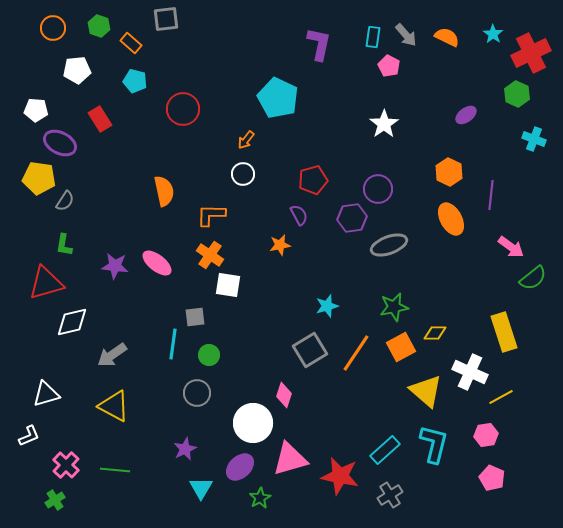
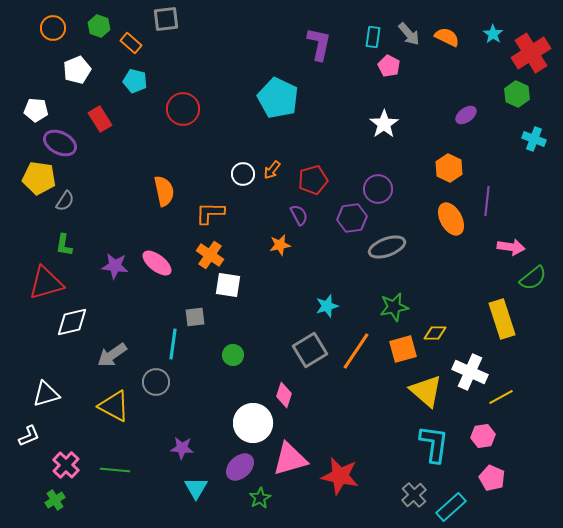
gray arrow at (406, 35): moved 3 px right, 1 px up
red cross at (531, 53): rotated 6 degrees counterclockwise
white pentagon at (77, 70): rotated 16 degrees counterclockwise
orange arrow at (246, 140): moved 26 px right, 30 px down
orange hexagon at (449, 172): moved 4 px up
purple line at (491, 195): moved 4 px left, 6 px down
orange L-shape at (211, 215): moved 1 px left, 2 px up
gray ellipse at (389, 245): moved 2 px left, 2 px down
pink arrow at (511, 247): rotated 28 degrees counterclockwise
yellow rectangle at (504, 332): moved 2 px left, 13 px up
orange square at (401, 347): moved 2 px right, 2 px down; rotated 12 degrees clockwise
orange line at (356, 353): moved 2 px up
green circle at (209, 355): moved 24 px right
gray circle at (197, 393): moved 41 px left, 11 px up
pink hexagon at (486, 435): moved 3 px left, 1 px down
cyan L-shape at (434, 444): rotated 6 degrees counterclockwise
purple star at (185, 449): moved 3 px left, 1 px up; rotated 30 degrees clockwise
cyan rectangle at (385, 450): moved 66 px right, 57 px down
cyan triangle at (201, 488): moved 5 px left
gray cross at (390, 495): moved 24 px right; rotated 10 degrees counterclockwise
